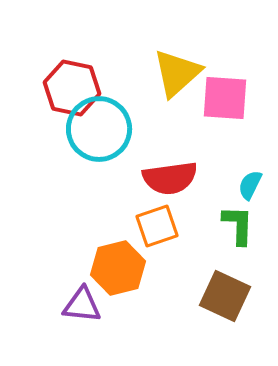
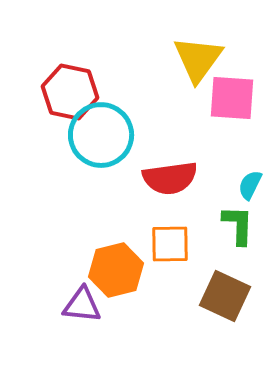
yellow triangle: moved 21 px right, 14 px up; rotated 12 degrees counterclockwise
red hexagon: moved 2 px left, 4 px down
pink square: moved 7 px right
cyan circle: moved 2 px right, 6 px down
orange square: moved 13 px right, 18 px down; rotated 18 degrees clockwise
orange hexagon: moved 2 px left, 2 px down
